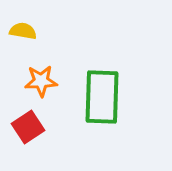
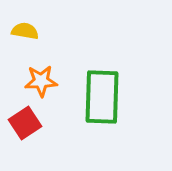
yellow semicircle: moved 2 px right
red square: moved 3 px left, 4 px up
